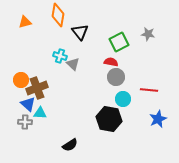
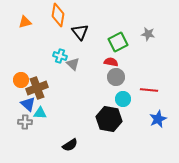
green square: moved 1 px left
